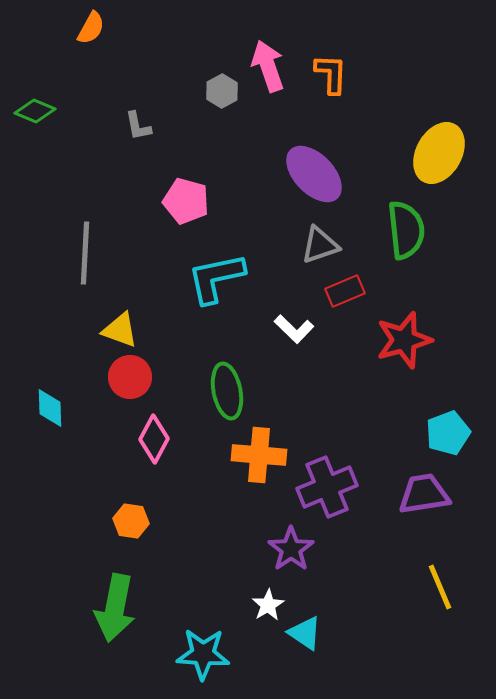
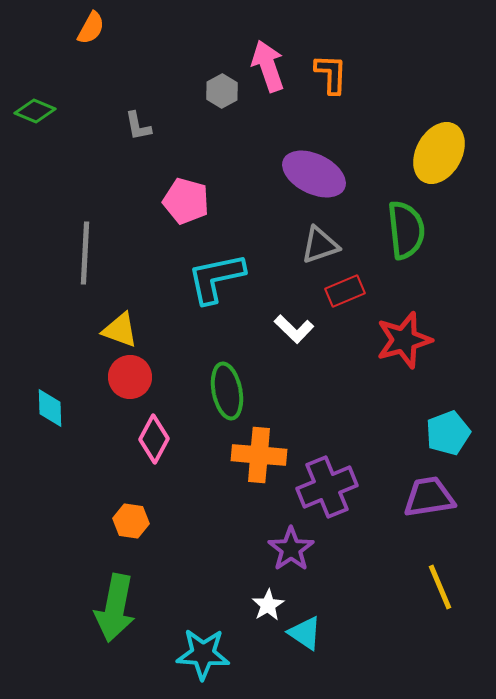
purple ellipse: rotated 20 degrees counterclockwise
purple trapezoid: moved 5 px right, 3 px down
